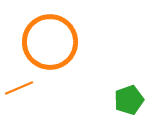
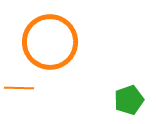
orange line: rotated 24 degrees clockwise
